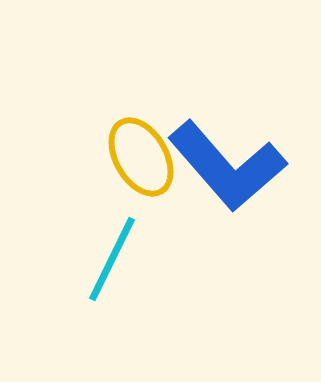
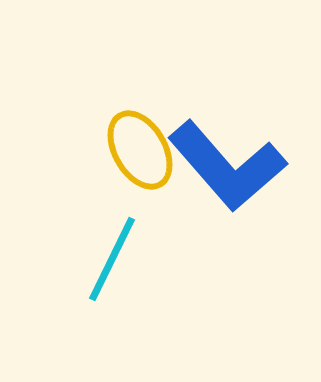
yellow ellipse: moved 1 px left, 7 px up
